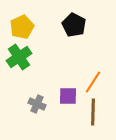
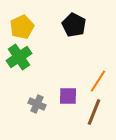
orange line: moved 5 px right, 1 px up
brown line: moved 1 px right; rotated 20 degrees clockwise
